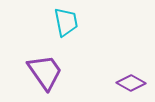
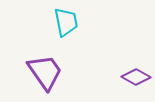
purple diamond: moved 5 px right, 6 px up
